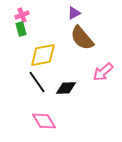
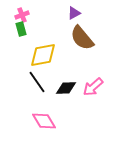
pink arrow: moved 10 px left, 15 px down
